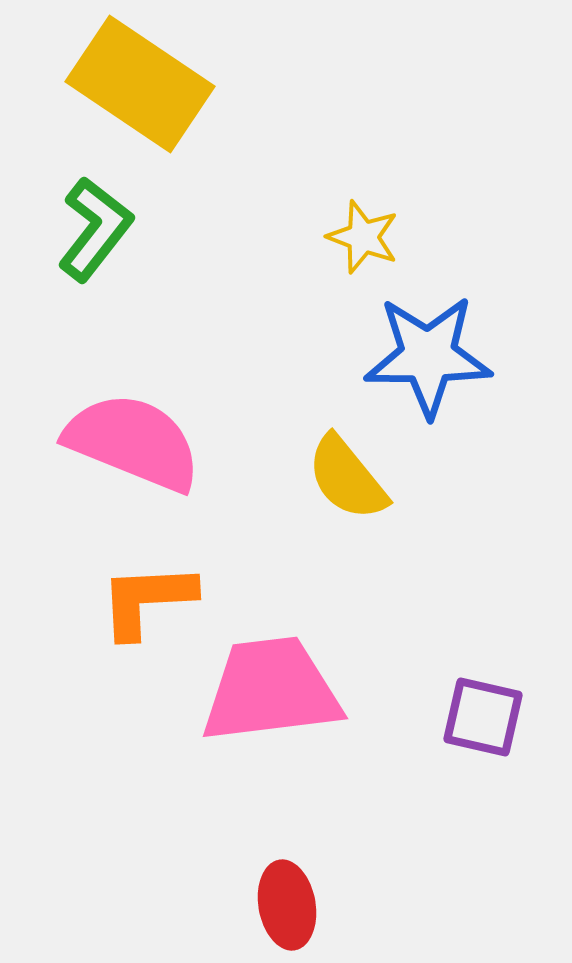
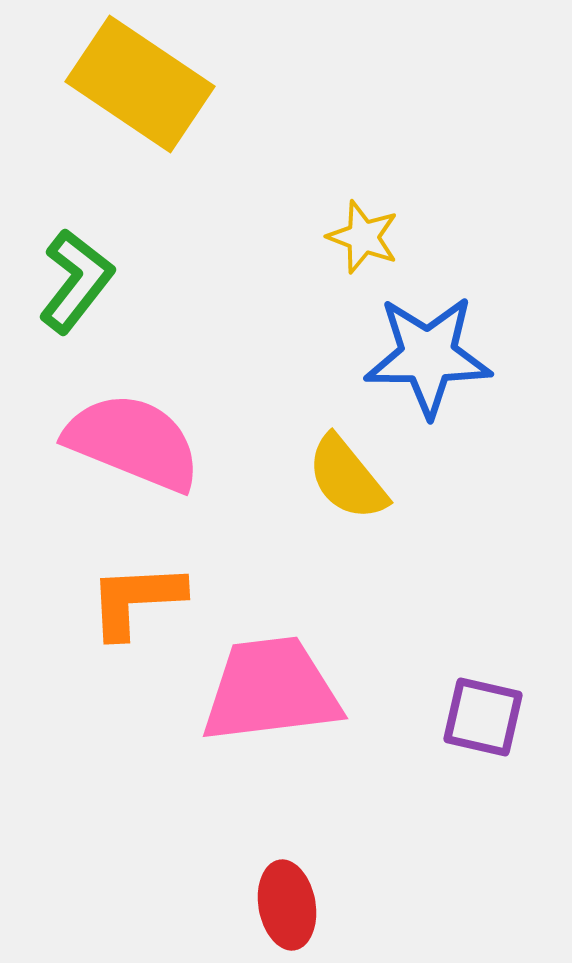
green L-shape: moved 19 px left, 52 px down
orange L-shape: moved 11 px left
